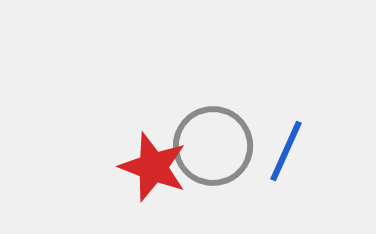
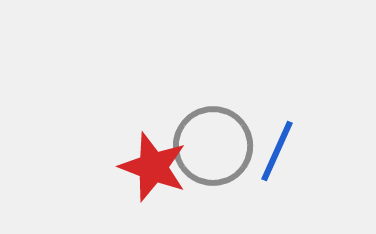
blue line: moved 9 px left
